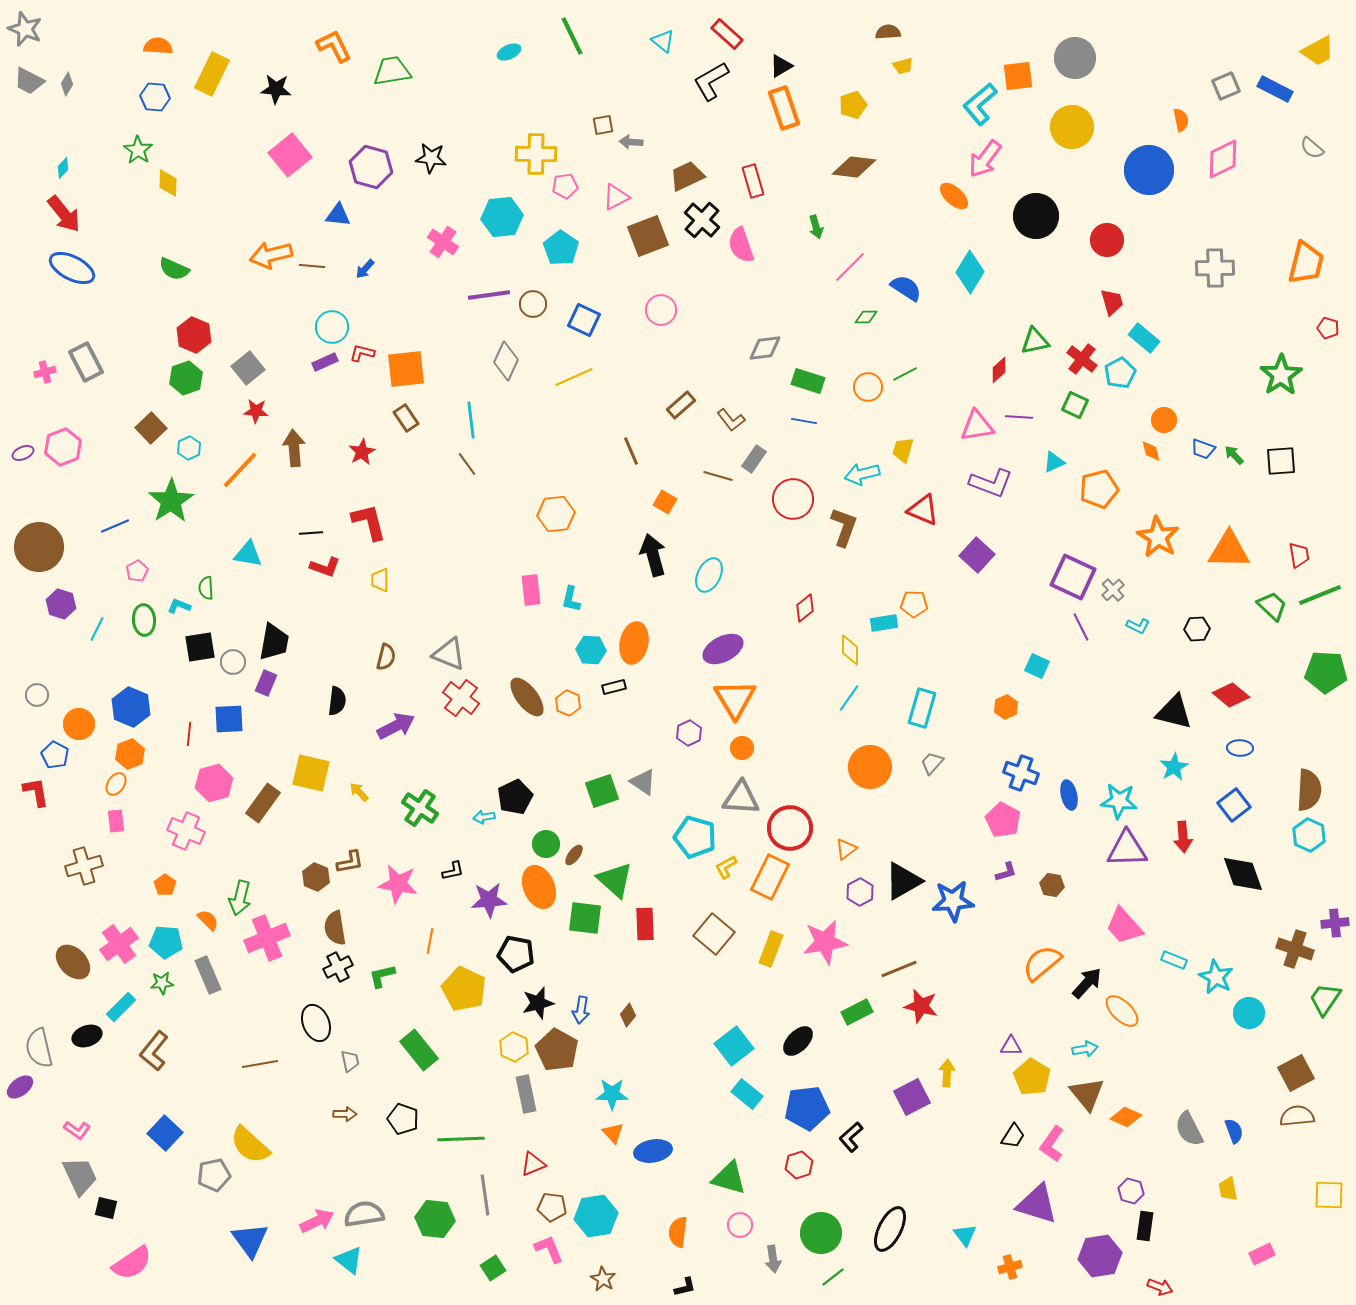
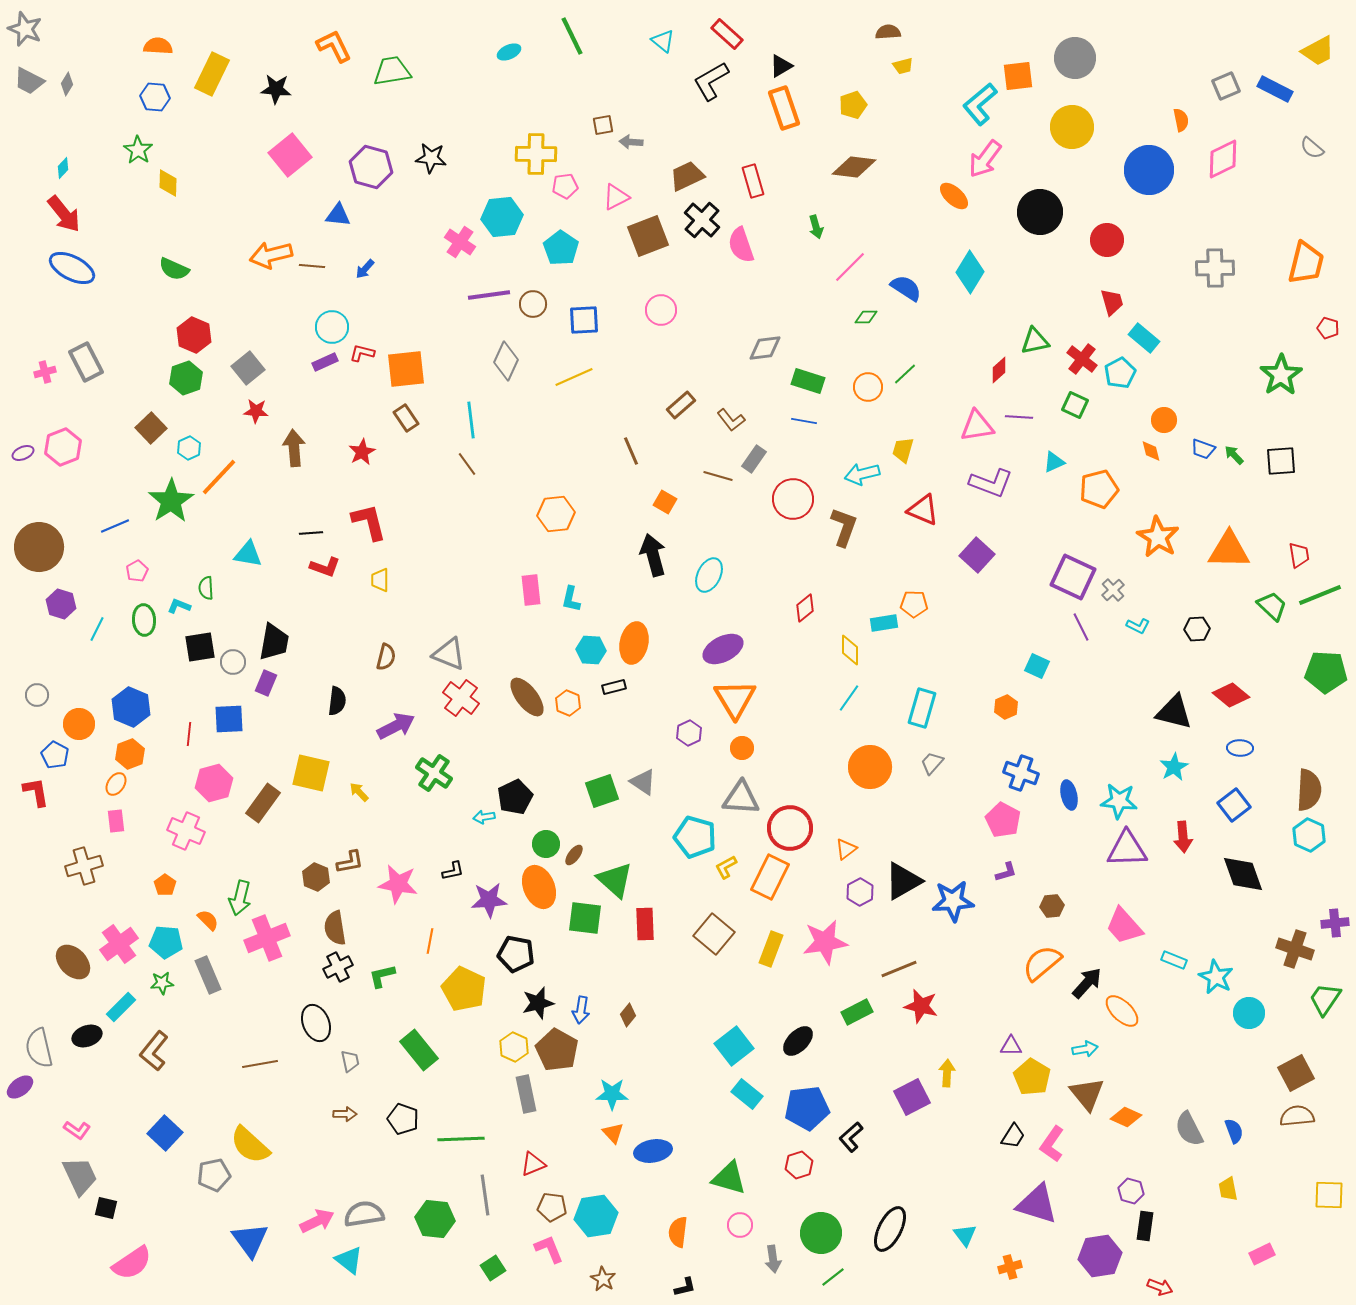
black circle at (1036, 216): moved 4 px right, 4 px up
pink cross at (443, 242): moved 17 px right
blue square at (584, 320): rotated 28 degrees counterclockwise
green line at (905, 374): rotated 15 degrees counterclockwise
orange line at (240, 470): moved 21 px left, 7 px down
green cross at (420, 808): moved 14 px right, 35 px up
brown hexagon at (1052, 885): moved 21 px down; rotated 15 degrees counterclockwise
